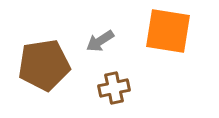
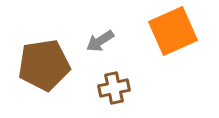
orange square: moved 5 px right; rotated 33 degrees counterclockwise
